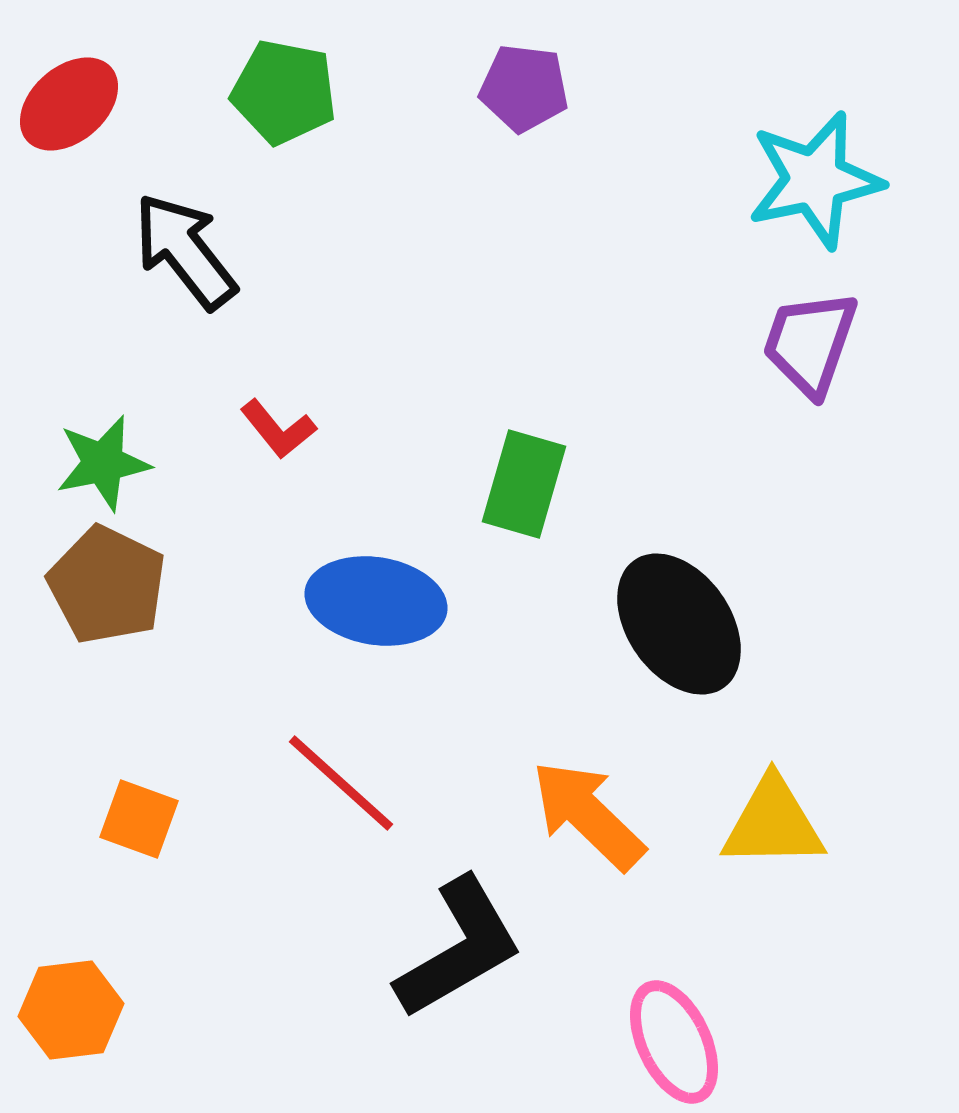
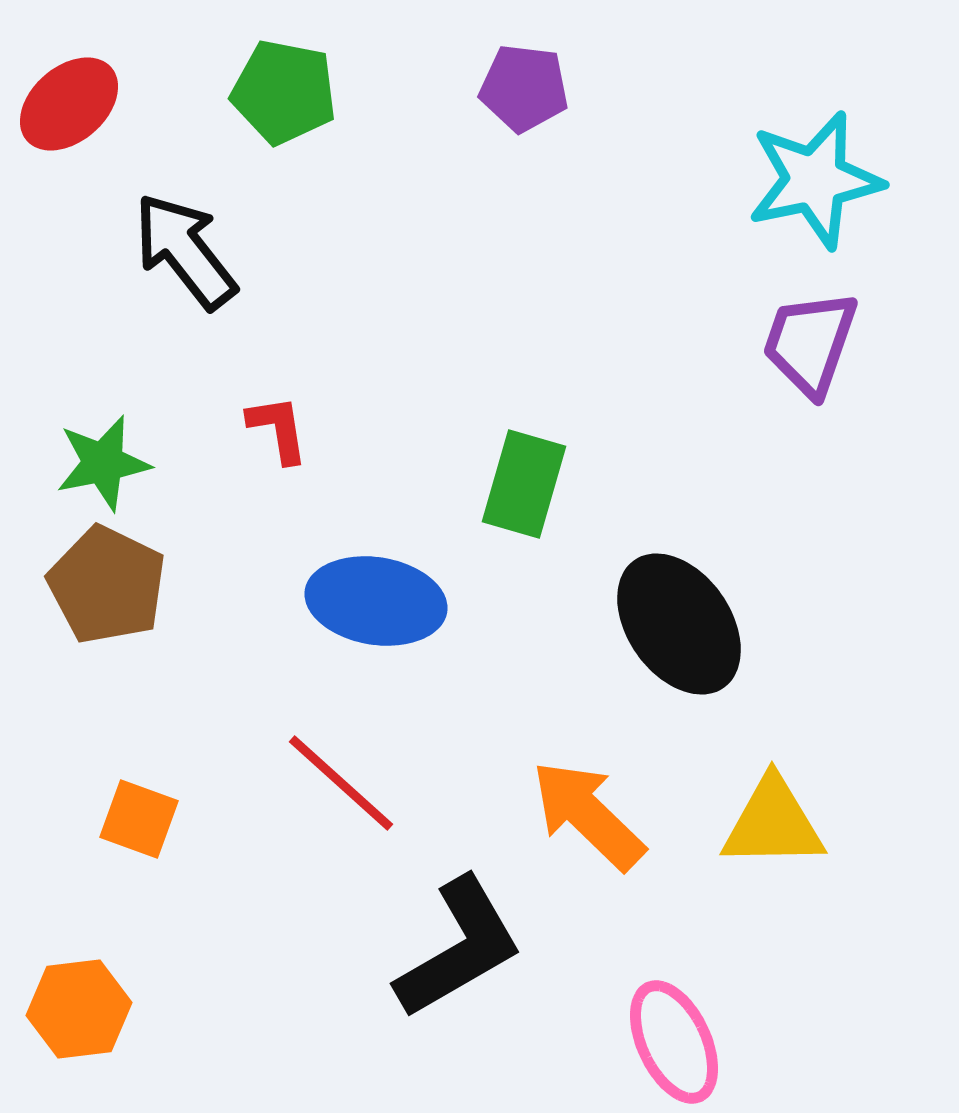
red L-shape: rotated 150 degrees counterclockwise
orange hexagon: moved 8 px right, 1 px up
